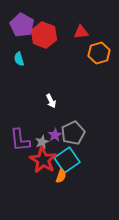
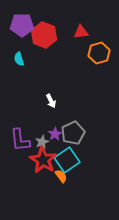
purple pentagon: rotated 30 degrees counterclockwise
purple star: moved 1 px up
orange semicircle: rotated 56 degrees counterclockwise
